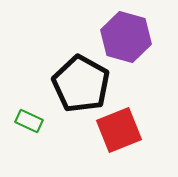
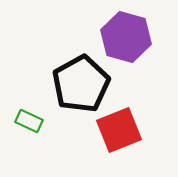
black pentagon: rotated 14 degrees clockwise
